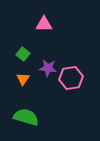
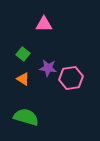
orange triangle: rotated 32 degrees counterclockwise
